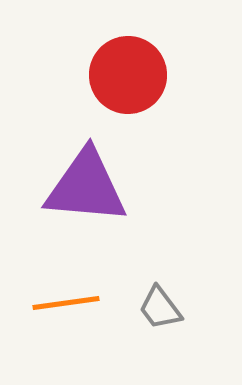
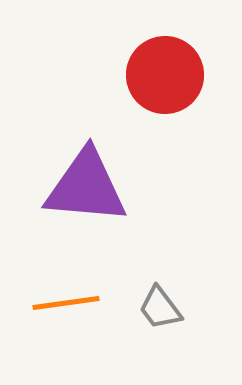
red circle: moved 37 px right
